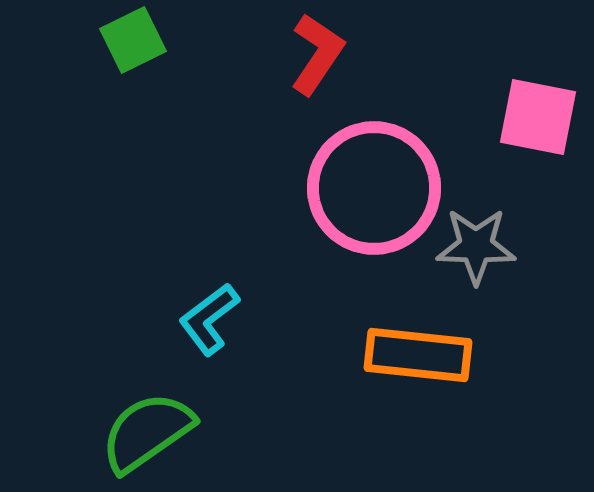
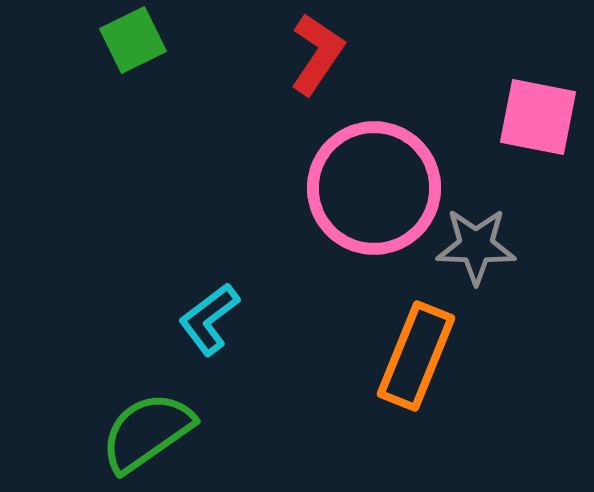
orange rectangle: moved 2 px left, 1 px down; rotated 74 degrees counterclockwise
